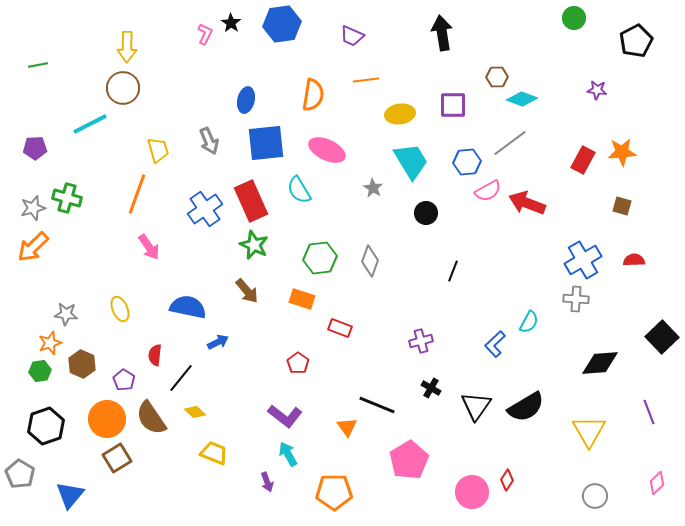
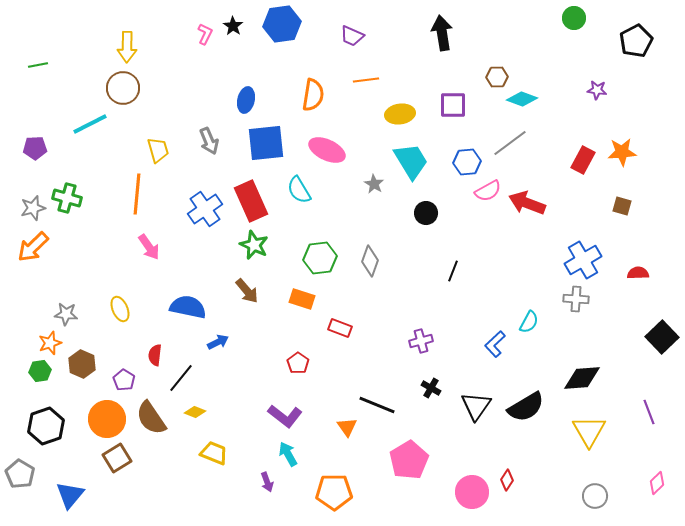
black star at (231, 23): moved 2 px right, 3 px down
gray star at (373, 188): moved 1 px right, 4 px up
orange line at (137, 194): rotated 15 degrees counterclockwise
red semicircle at (634, 260): moved 4 px right, 13 px down
black diamond at (600, 363): moved 18 px left, 15 px down
yellow diamond at (195, 412): rotated 20 degrees counterclockwise
